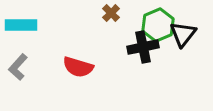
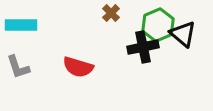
black triangle: rotated 28 degrees counterclockwise
gray L-shape: rotated 60 degrees counterclockwise
